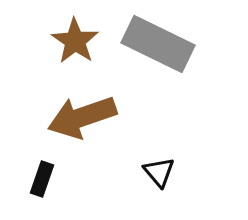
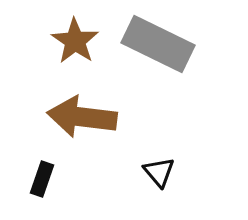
brown arrow: rotated 26 degrees clockwise
